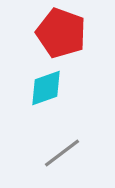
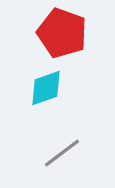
red pentagon: moved 1 px right
